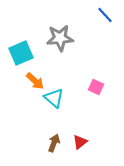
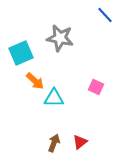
gray star: rotated 16 degrees clockwise
cyan triangle: rotated 40 degrees counterclockwise
